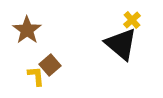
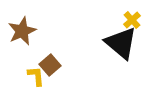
brown star: moved 5 px left, 1 px down; rotated 12 degrees clockwise
black triangle: moved 1 px up
